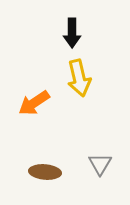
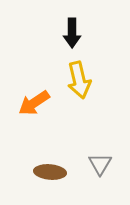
yellow arrow: moved 2 px down
brown ellipse: moved 5 px right
